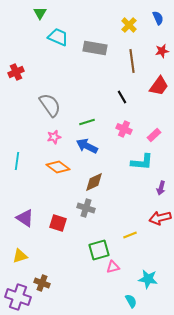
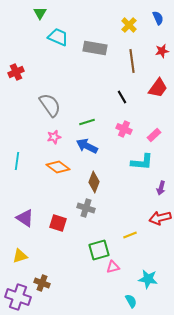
red trapezoid: moved 1 px left, 2 px down
brown diamond: rotated 45 degrees counterclockwise
